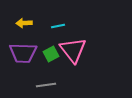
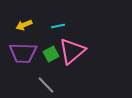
yellow arrow: moved 2 px down; rotated 21 degrees counterclockwise
pink triangle: moved 1 px left, 1 px down; rotated 28 degrees clockwise
gray line: rotated 54 degrees clockwise
